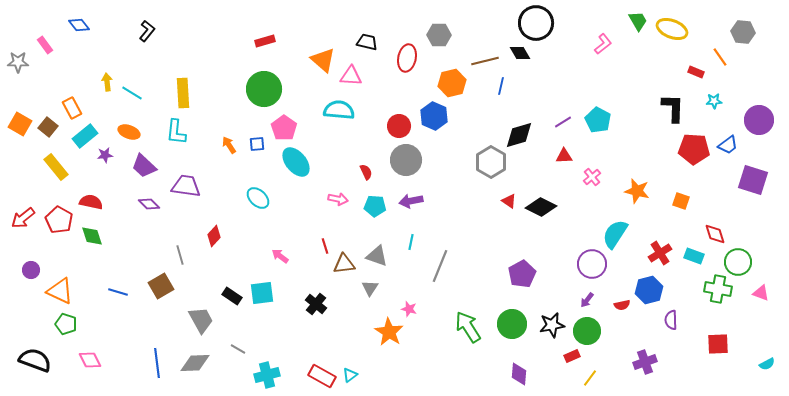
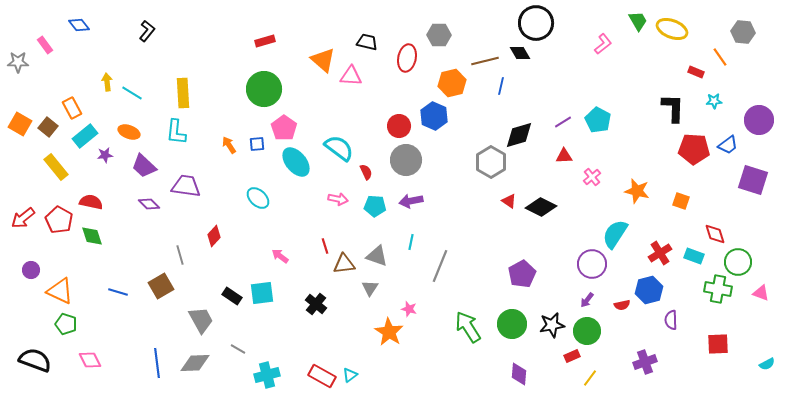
cyan semicircle at (339, 110): moved 38 px down; rotated 32 degrees clockwise
